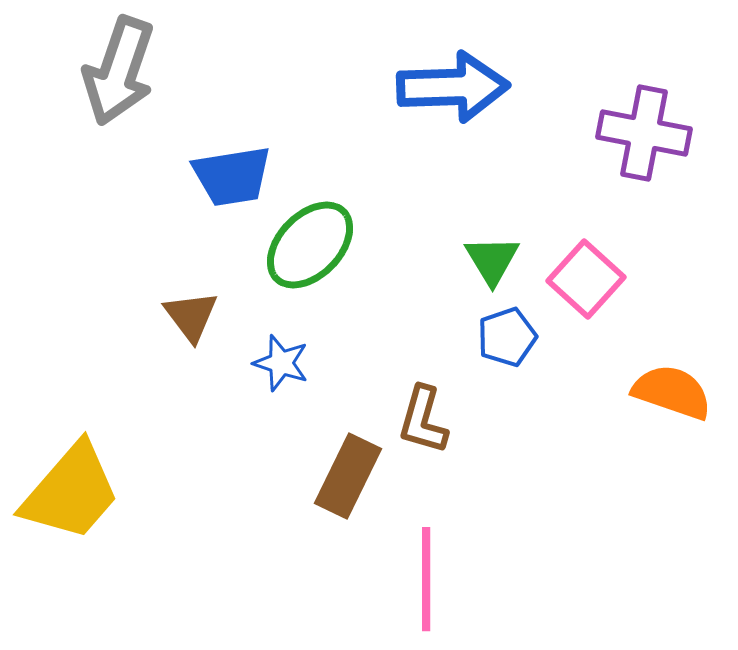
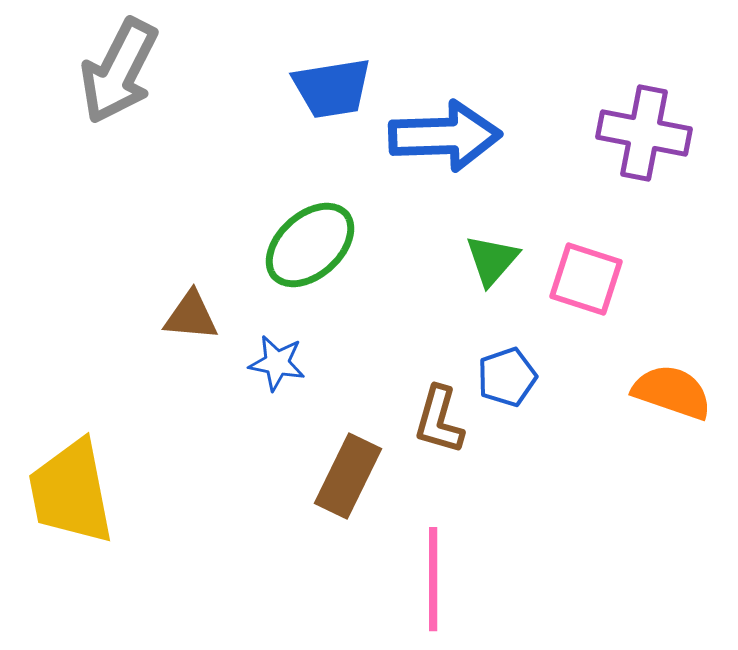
gray arrow: rotated 8 degrees clockwise
blue arrow: moved 8 px left, 49 px down
blue trapezoid: moved 100 px right, 88 px up
green ellipse: rotated 4 degrees clockwise
green triangle: rotated 12 degrees clockwise
pink square: rotated 24 degrees counterclockwise
brown triangle: rotated 48 degrees counterclockwise
blue pentagon: moved 40 px down
blue star: moved 4 px left; rotated 8 degrees counterclockwise
brown L-shape: moved 16 px right
yellow trapezoid: rotated 128 degrees clockwise
pink line: moved 7 px right
